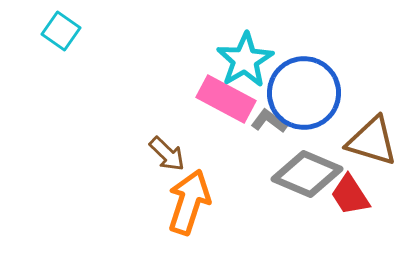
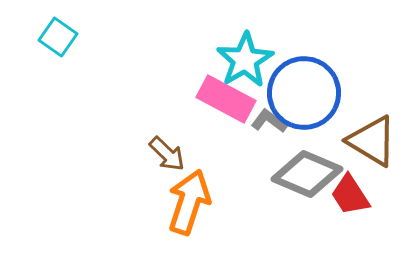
cyan square: moved 3 px left, 6 px down
brown triangle: rotated 14 degrees clockwise
